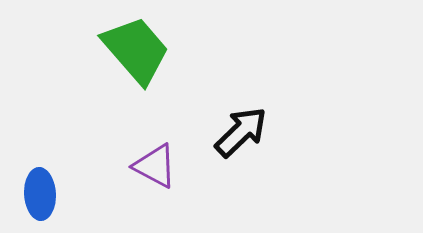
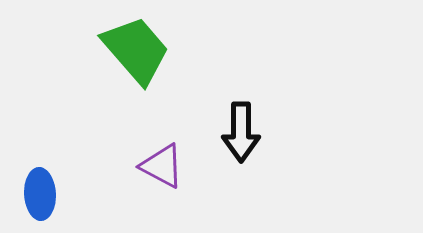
black arrow: rotated 134 degrees clockwise
purple triangle: moved 7 px right
